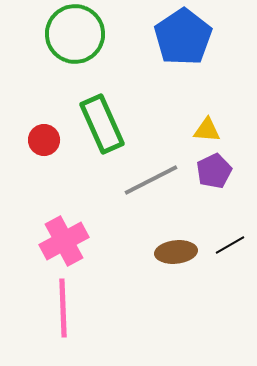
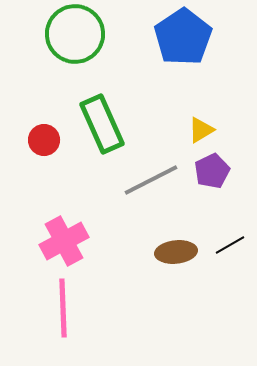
yellow triangle: moved 6 px left; rotated 36 degrees counterclockwise
purple pentagon: moved 2 px left
